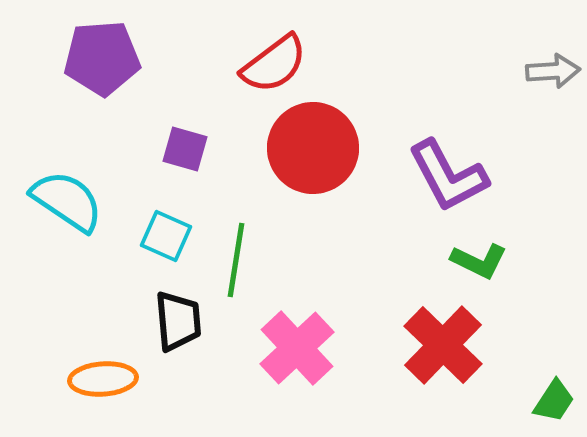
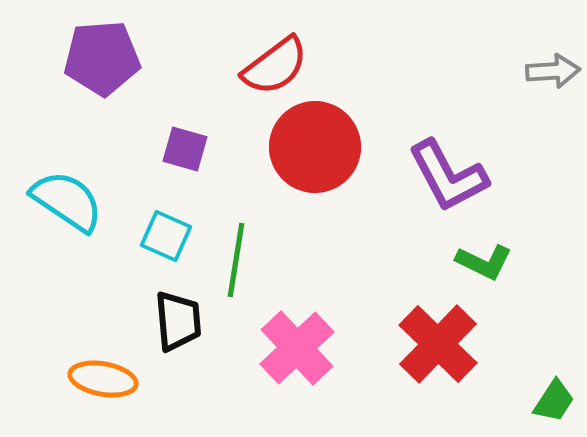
red semicircle: moved 1 px right, 2 px down
red circle: moved 2 px right, 1 px up
green L-shape: moved 5 px right, 1 px down
red cross: moved 5 px left, 1 px up
orange ellipse: rotated 14 degrees clockwise
